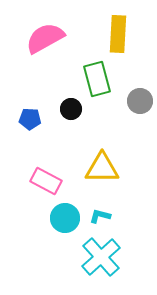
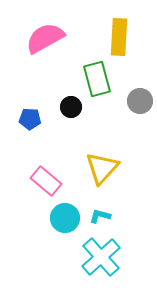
yellow rectangle: moved 1 px right, 3 px down
black circle: moved 2 px up
yellow triangle: rotated 48 degrees counterclockwise
pink rectangle: rotated 12 degrees clockwise
